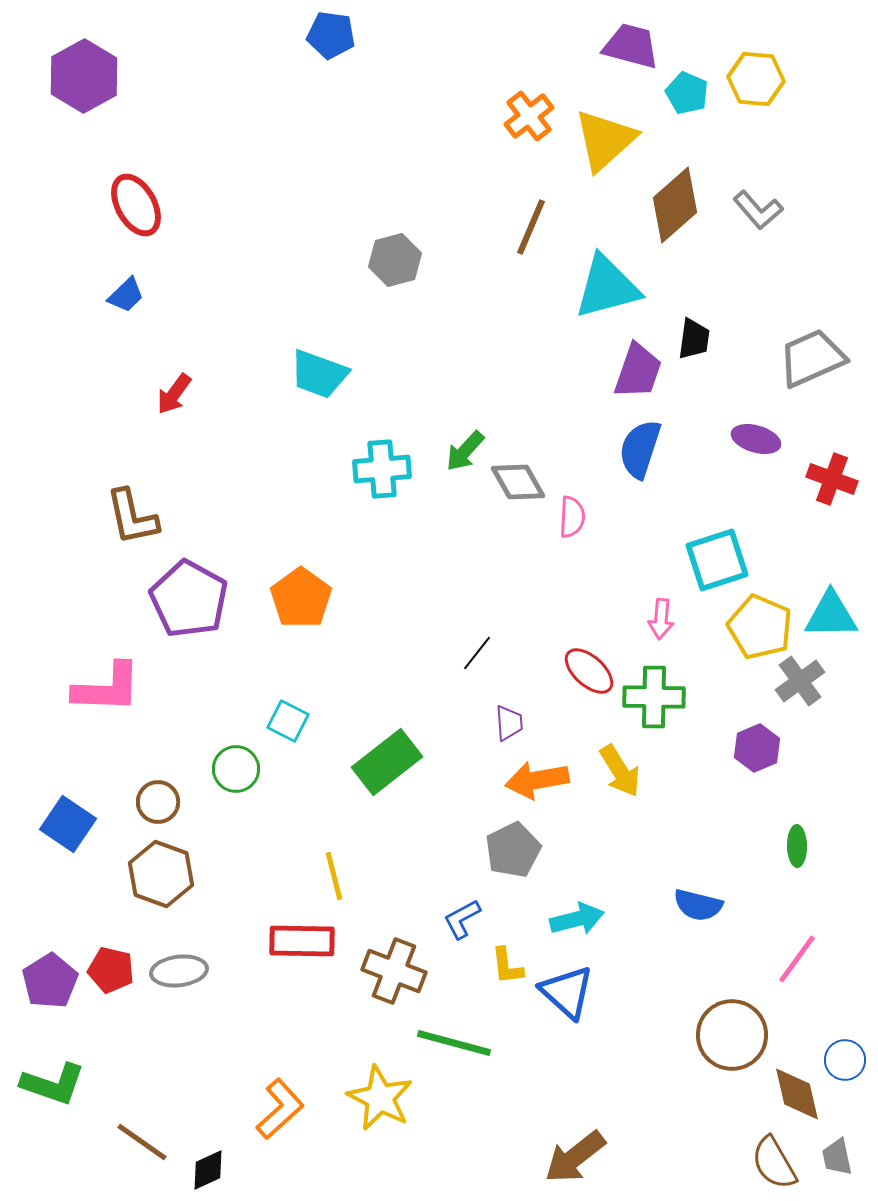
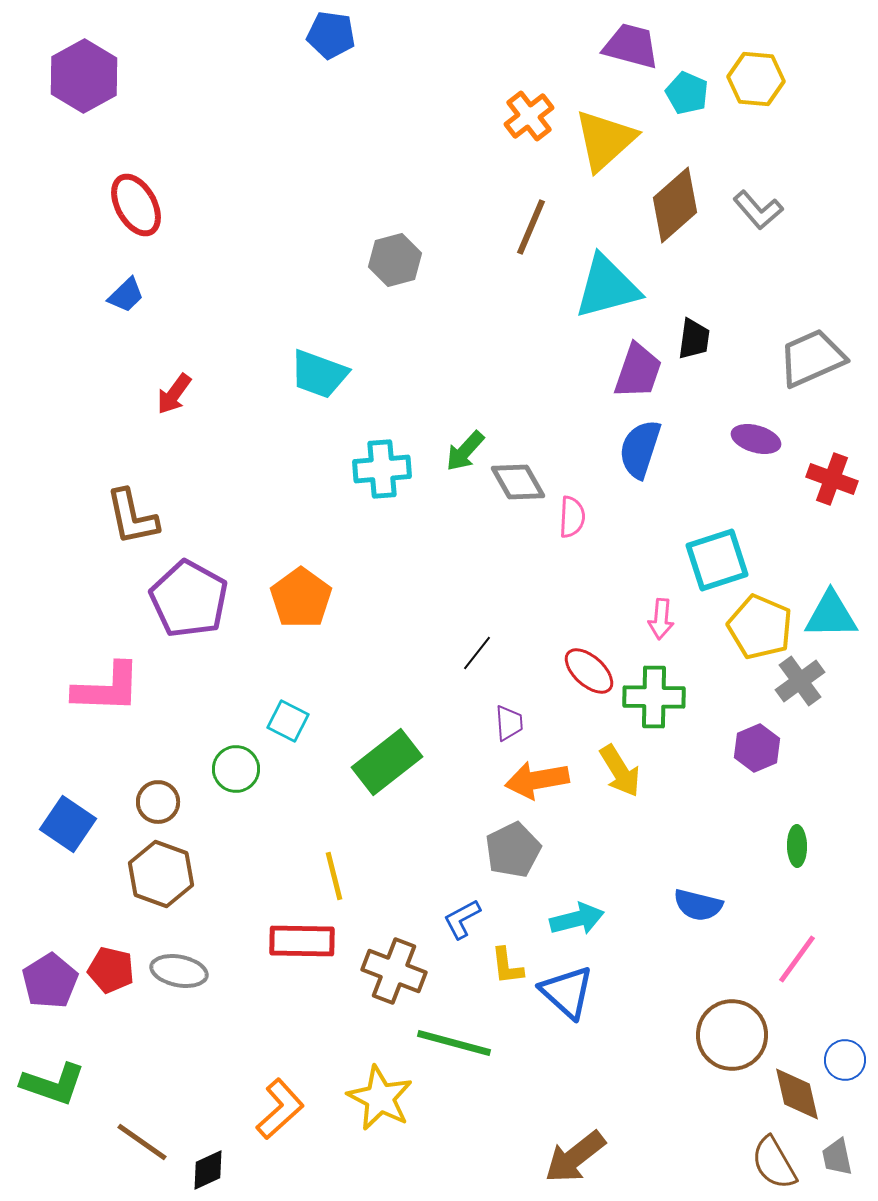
gray ellipse at (179, 971): rotated 18 degrees clockwise
